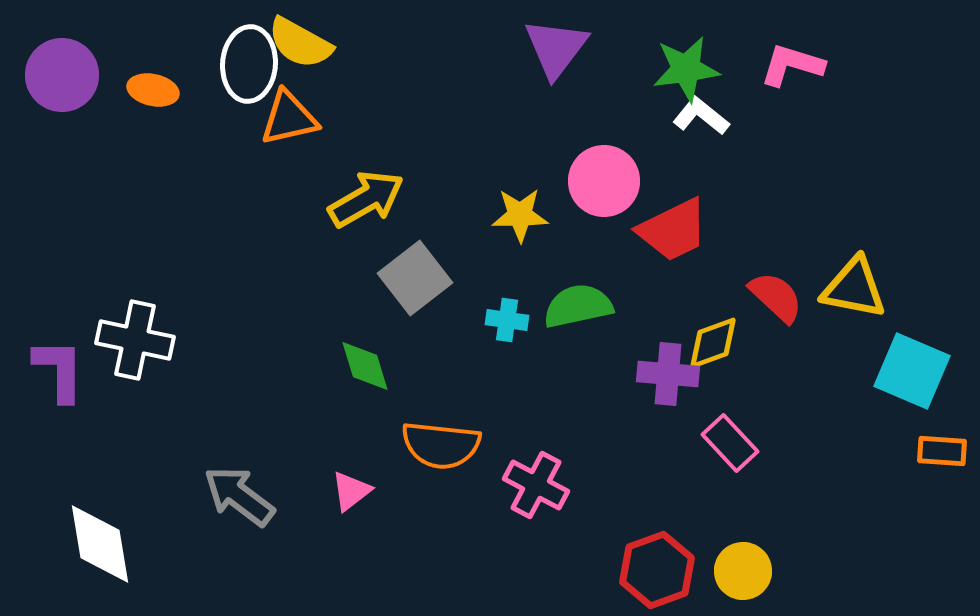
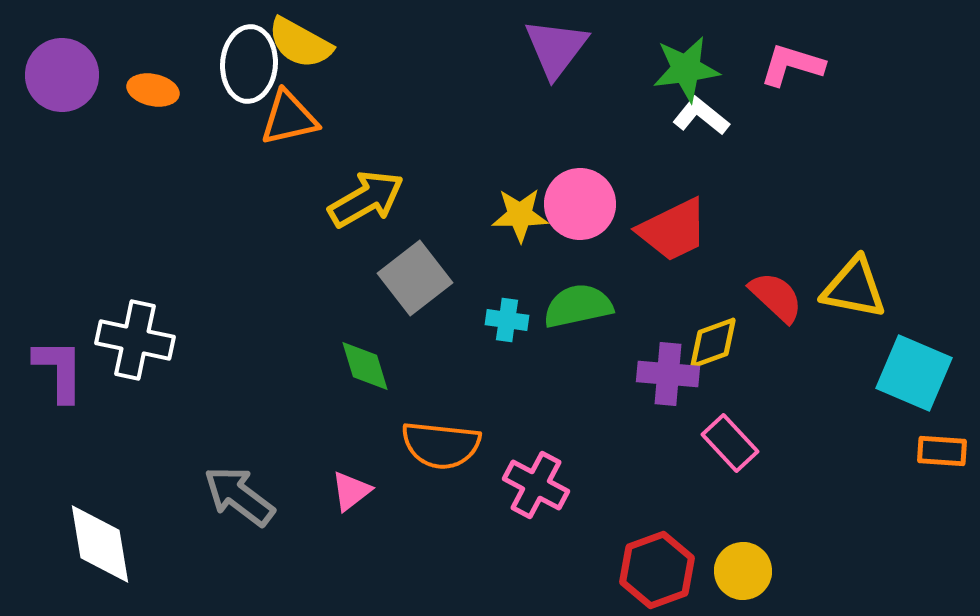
pink circle: moved 24 px left, 23 px down
cyan square: moved 2 px right, 2 px down
